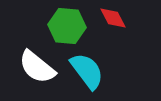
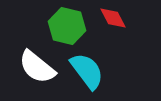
green hexagon: rotated 9 degrees clockwise
